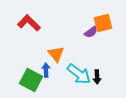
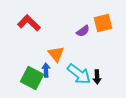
purple semicircle: moved 8 px left, 1 px up
green square: moved 1 px right, 2 px up
